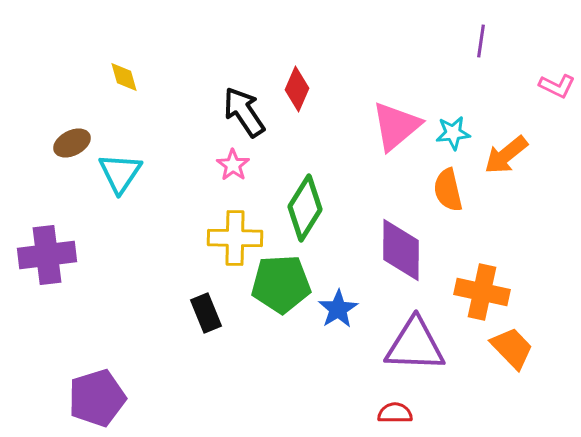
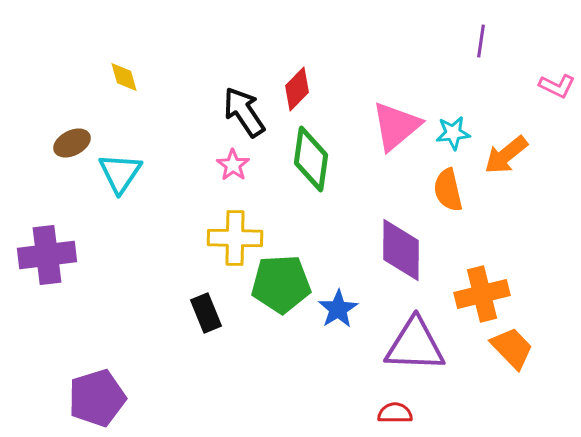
red diamond: rotated 21 degrees clockwise
green diamond: moved 6 px right, 49 px up; rotated 24 degrees counterclockwise
orange cross: moved 2 px down; rotated 26 degrees counterclockwise
